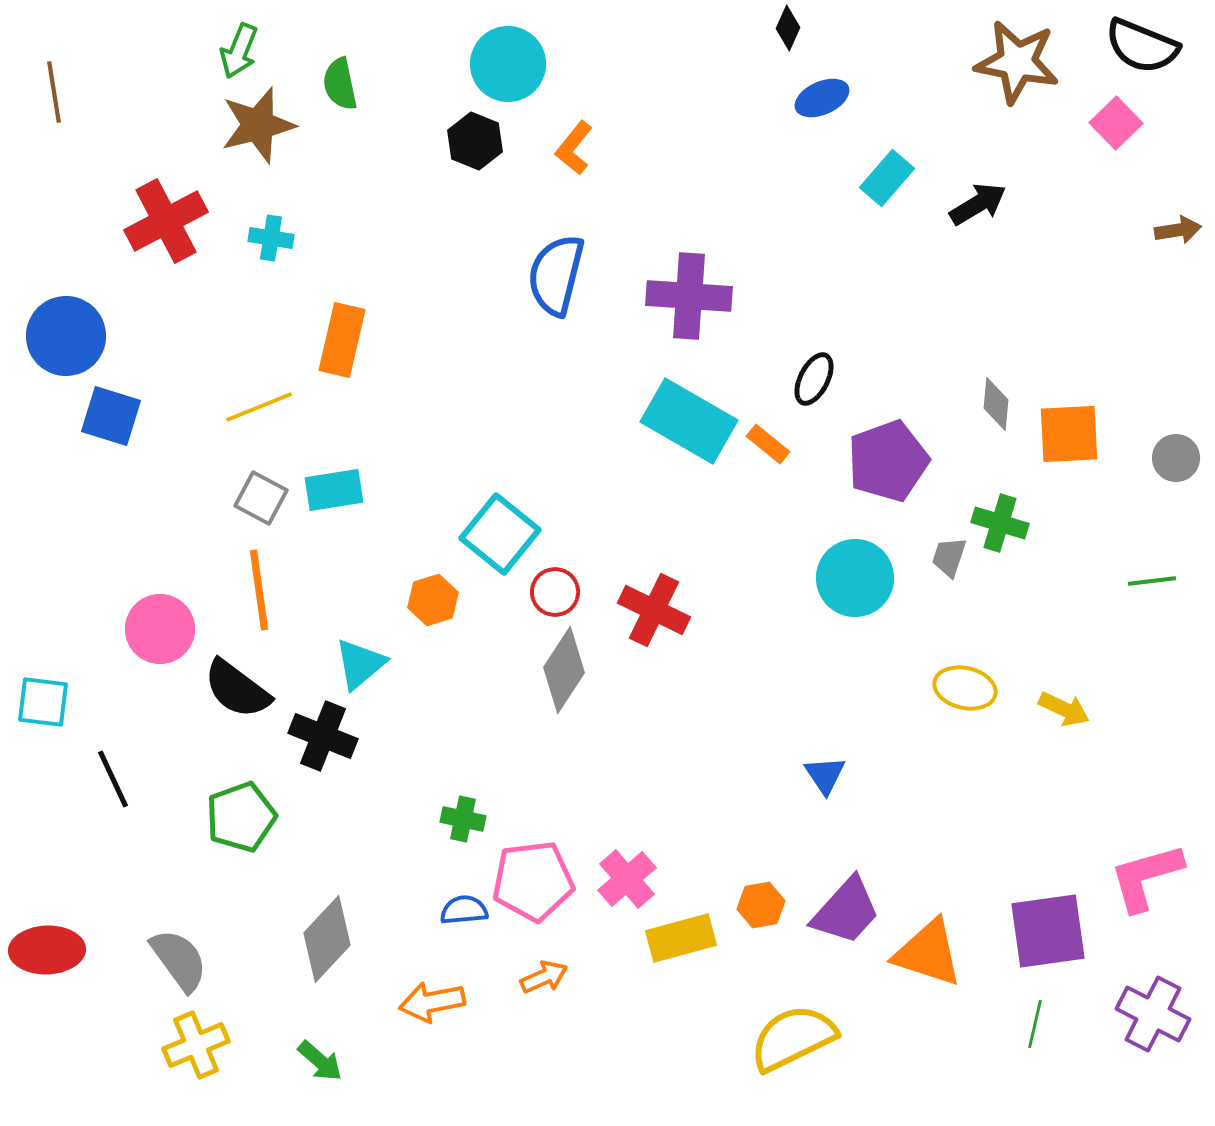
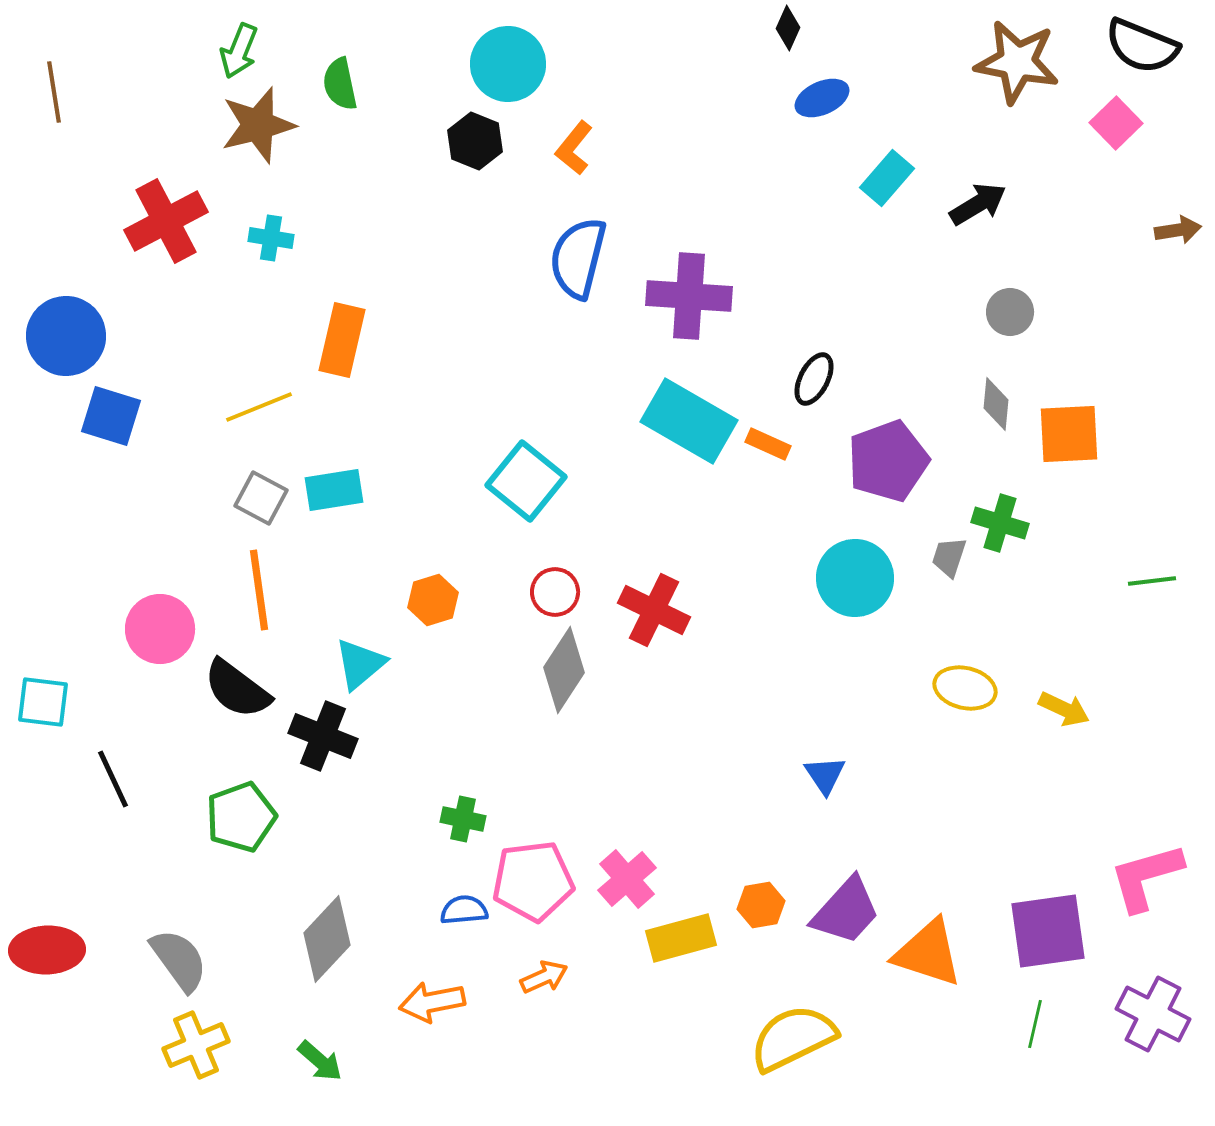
blue semicircle at (556, 275): moved 22 px right, 17 px up
orange rectangle at (768, 444): rotated 15 degrees counterclockwise
gray circle at (1176, 458): moved 166 px left, 146 px up
cyan square at (500, 534): moved 26 px right, 53 px up
